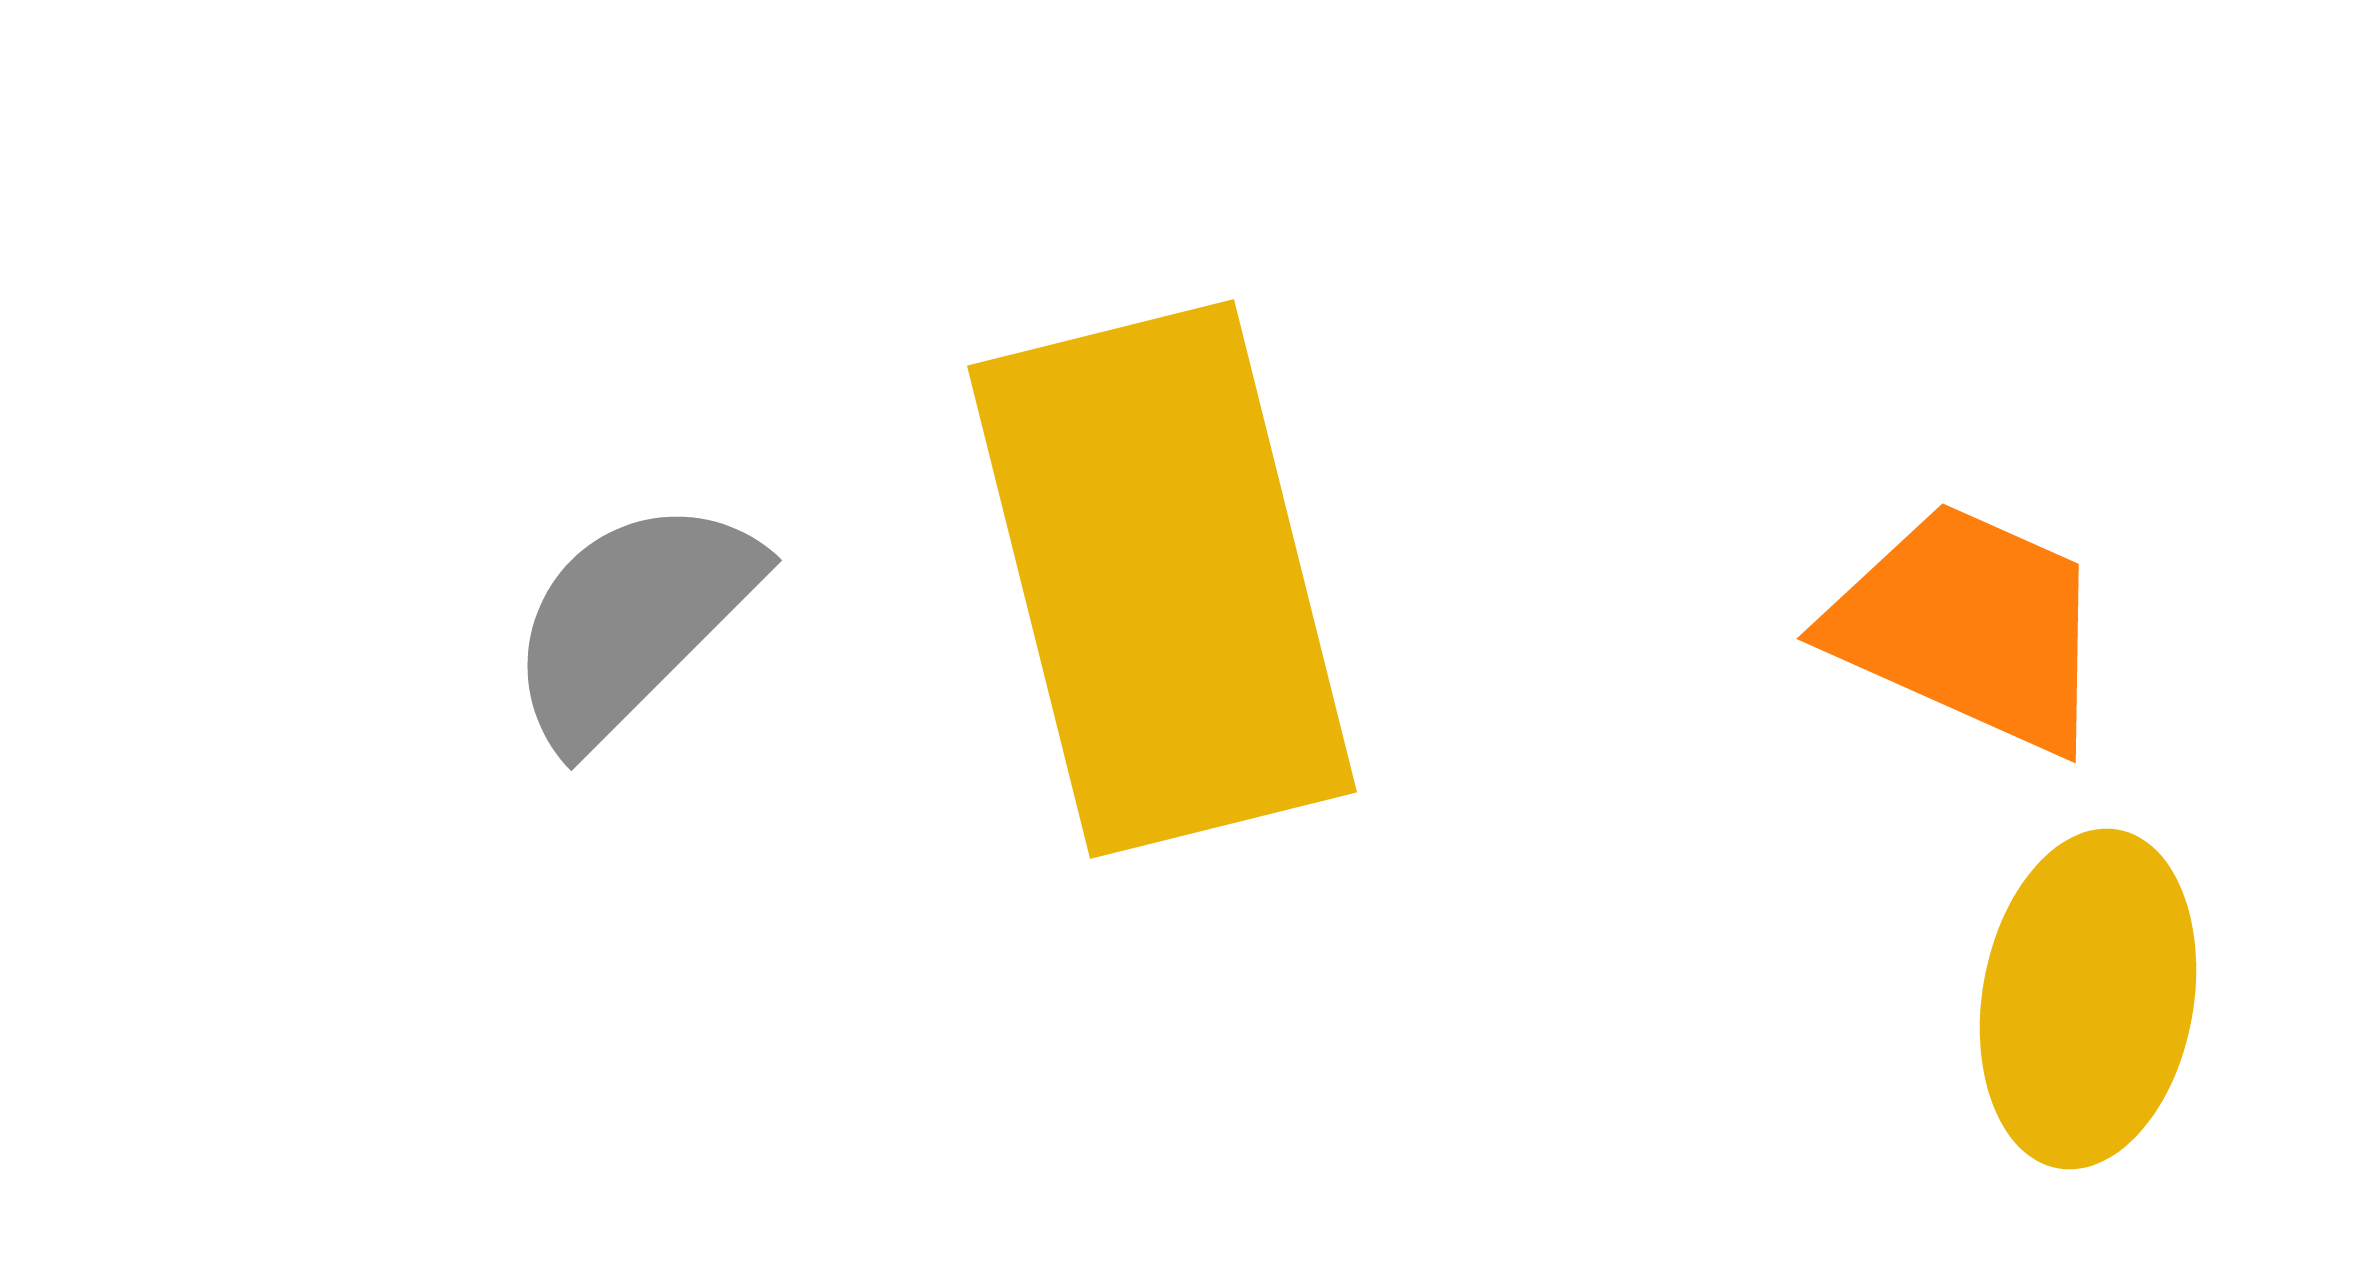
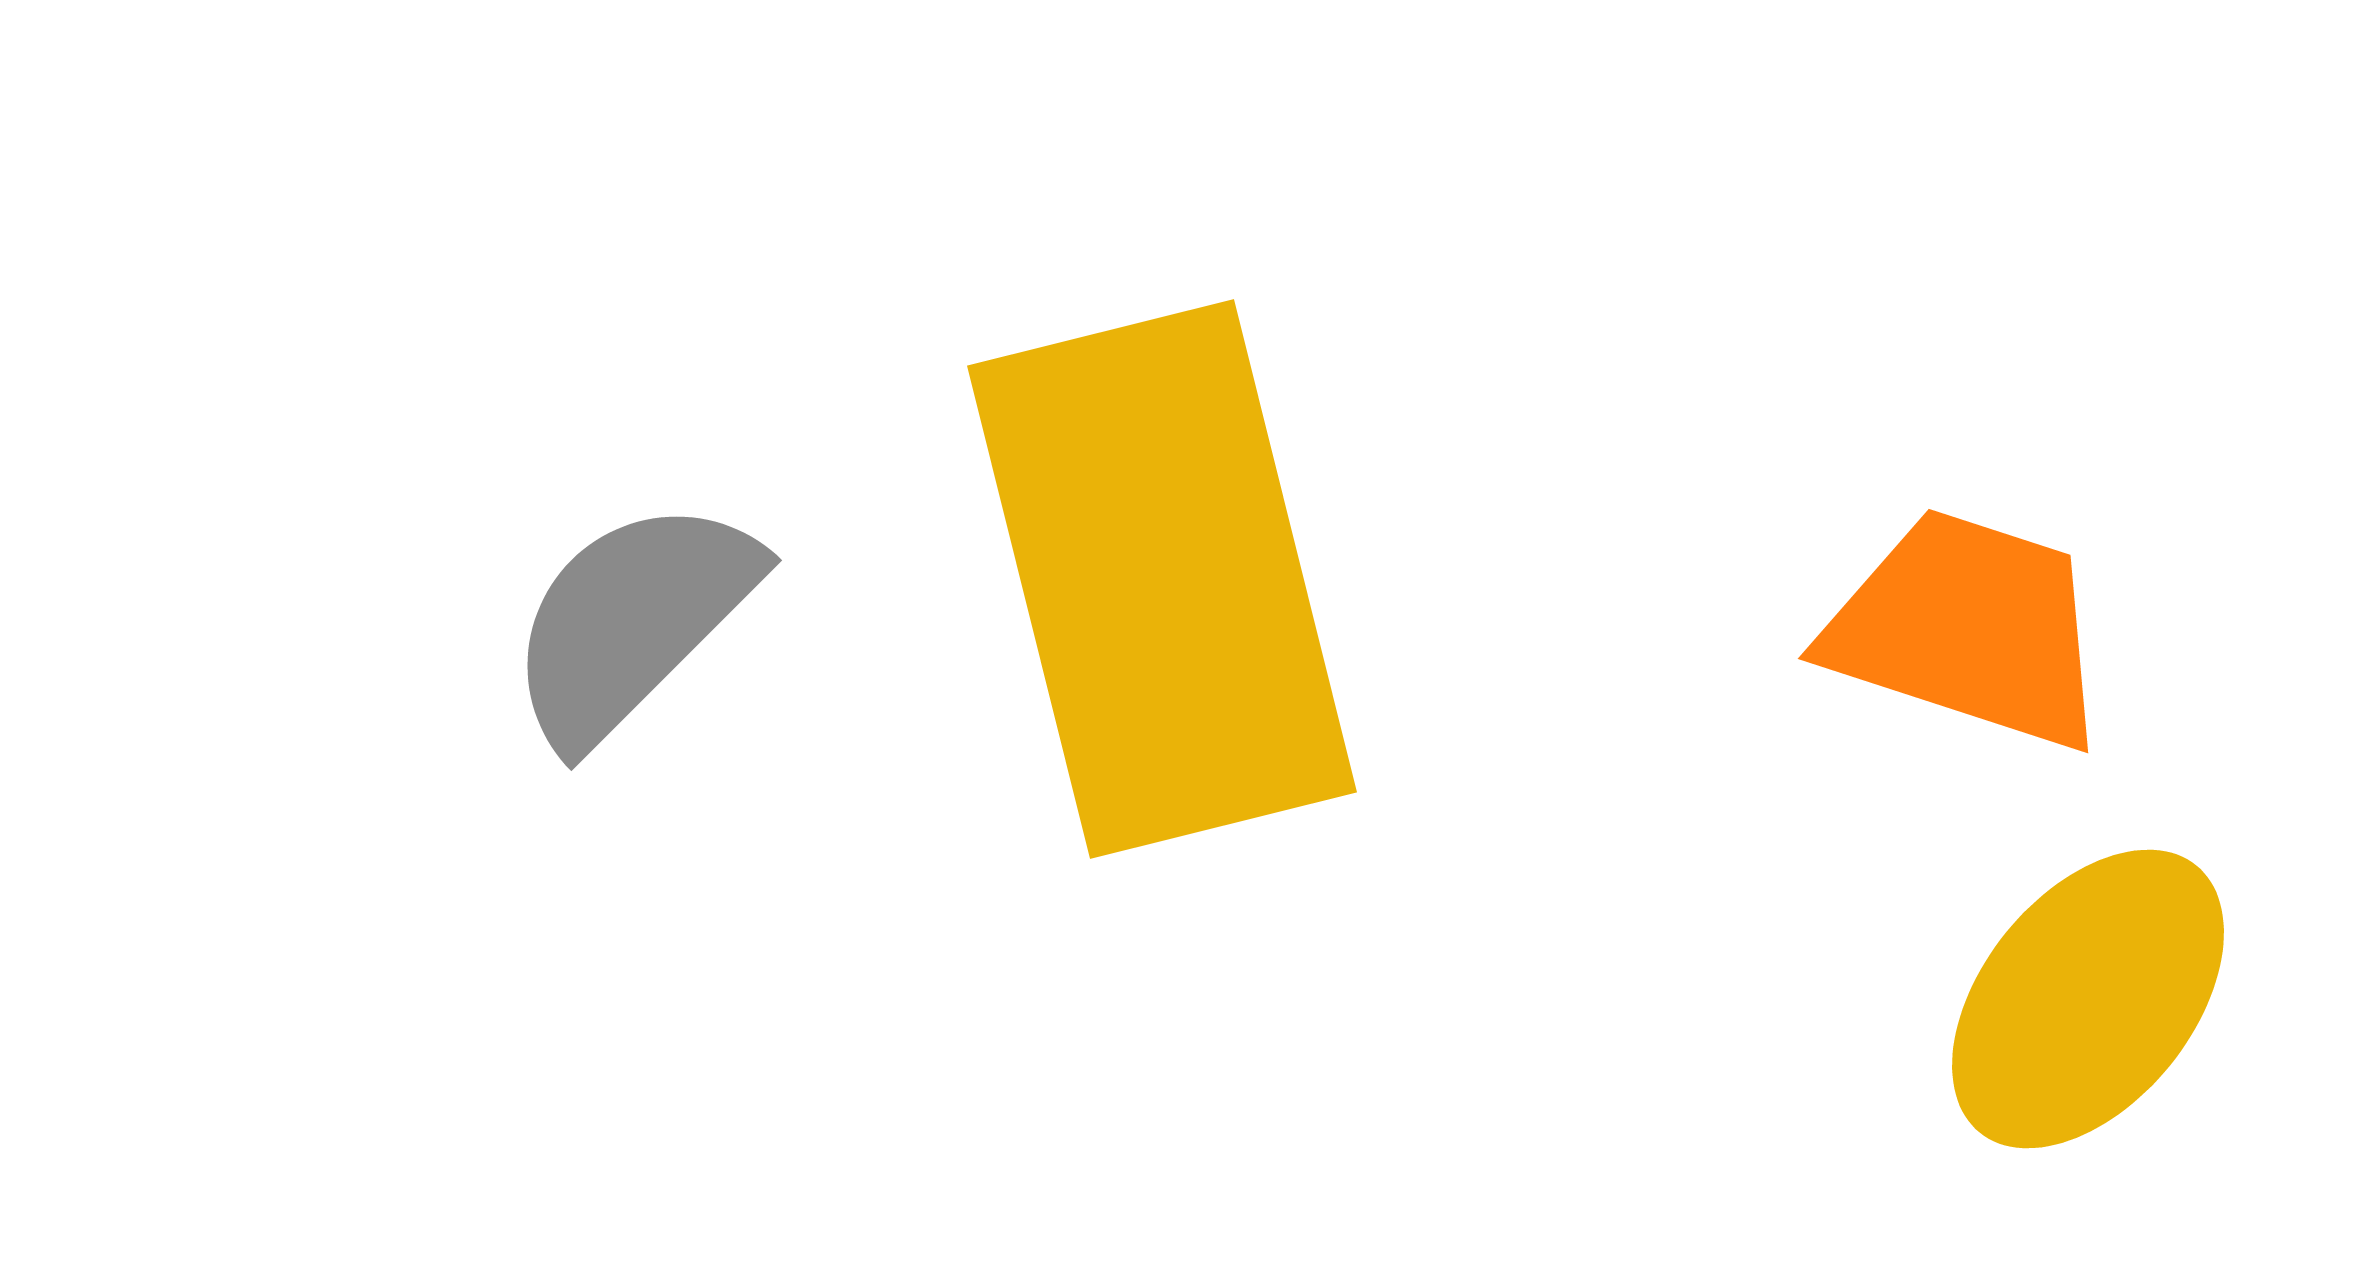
orange trapezoid: moved 1 px left, 2 px down; rotated 6 degrees counterclockwise
yellow ellipse: rotated 29 degrees clockwise
